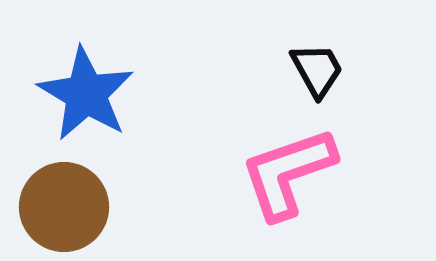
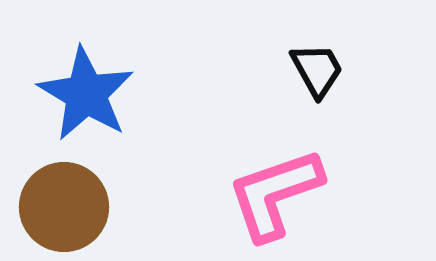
pink L-shape: moved 13 px left, 21 px down
